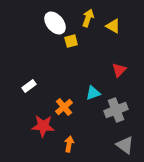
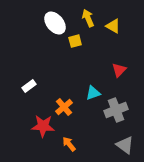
yellow arrow: rotated 42 degrees counterclockwise
yellow square: moved 4 px right
orange arrow: rotated 49 degrees counterclockwise
